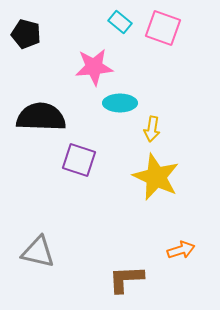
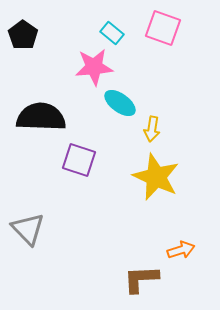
cyan rectangle: moved 8 px left, 11 px down
black pentagon: moved 3 px left, 1 px down; rotated 20 degrees clockwise
cyan ellipse: rotated 36 degrees clockwise
gray triangle: moved 10 px left, 23 px up; rotated 33 degrees clockwise
brown L-shape: moved 15 px right
